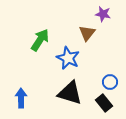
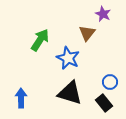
purple star: rotated 14 degrees clockwise
